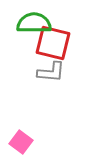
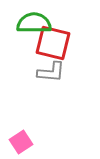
pink square: rotated 20 degrees clockwise
